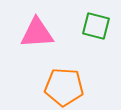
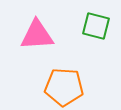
pink triangle: moved 2 px down
